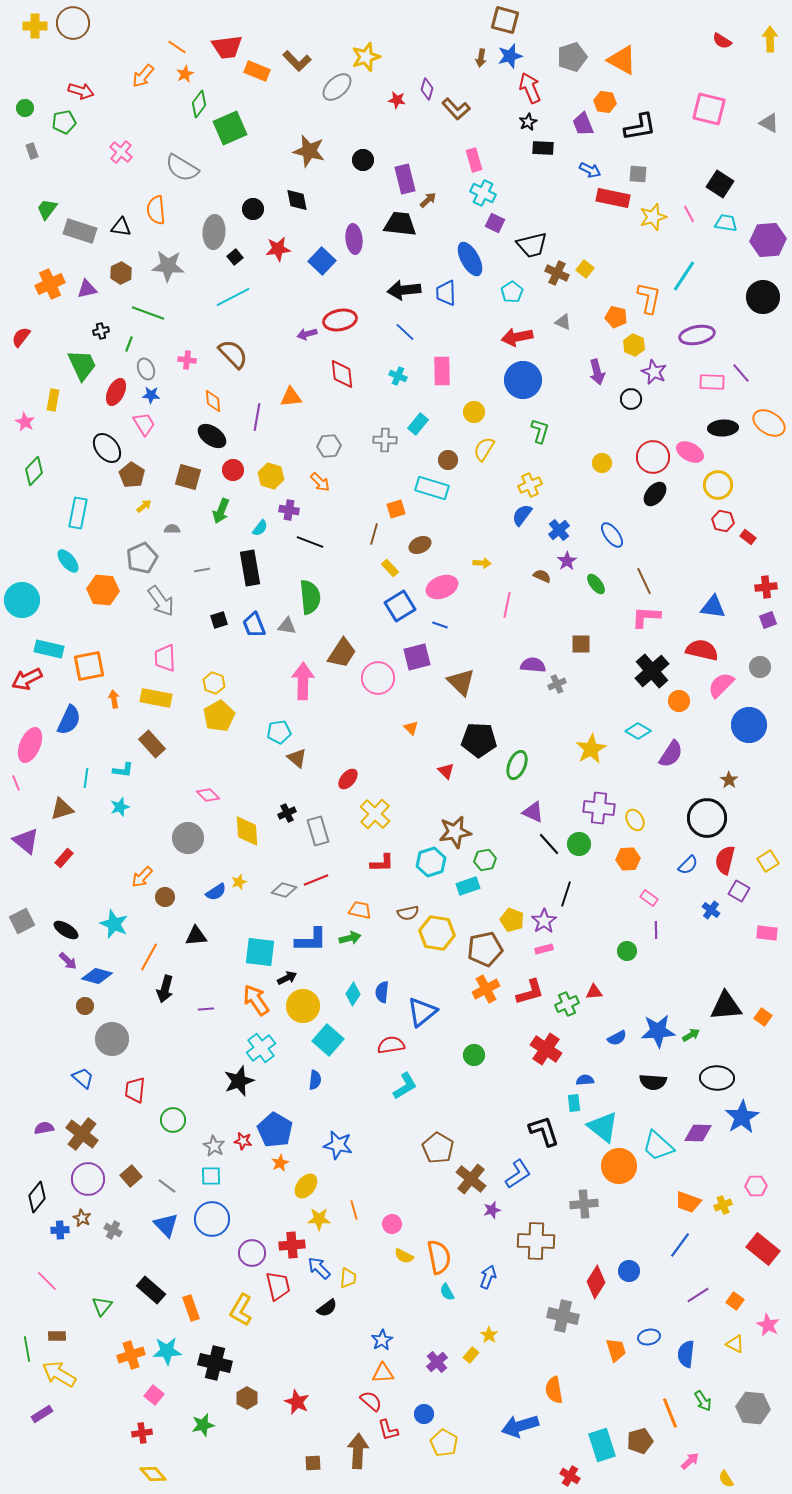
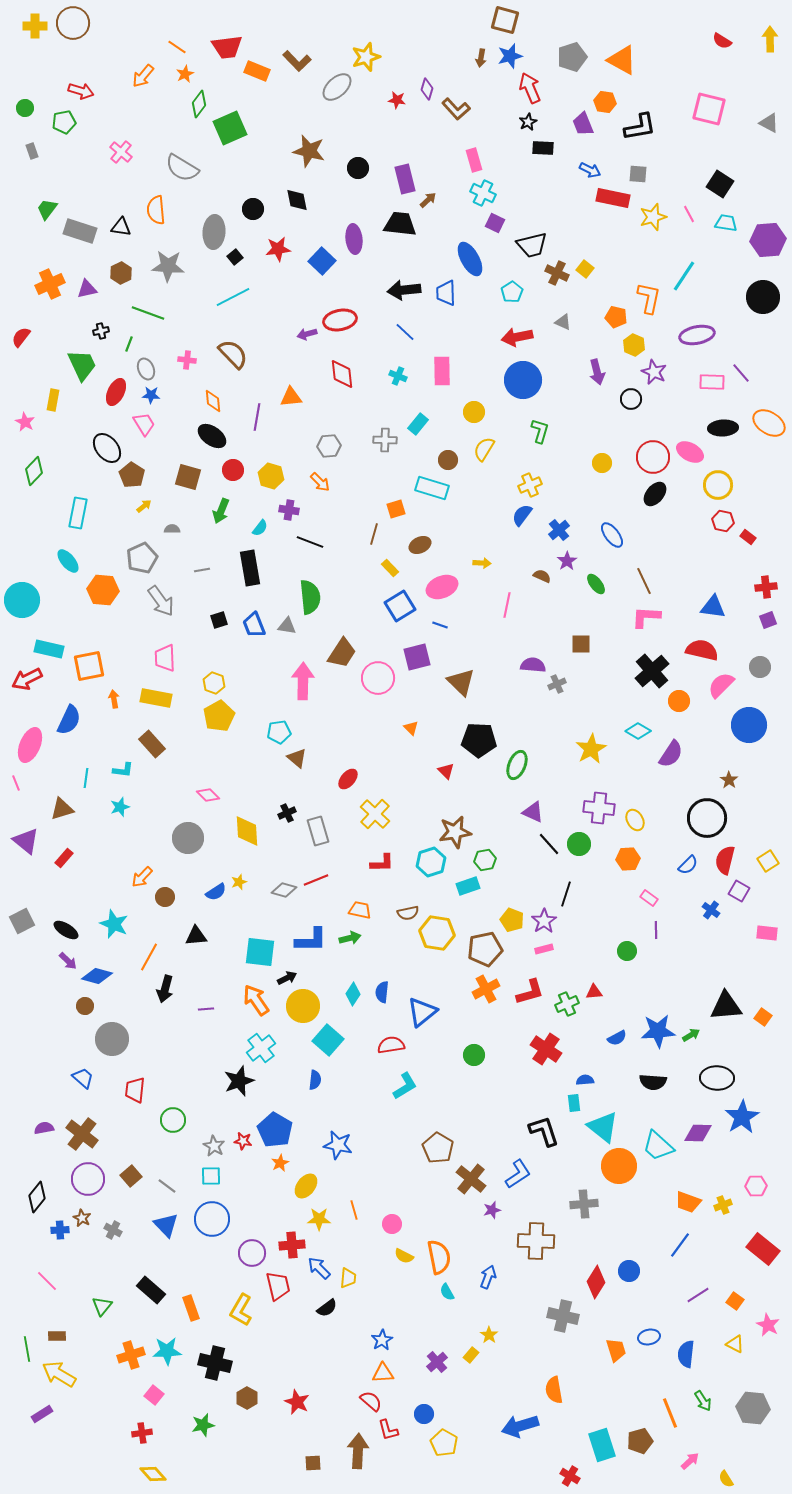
black circle at (363, 160): moved 5 px left, 8 px down
